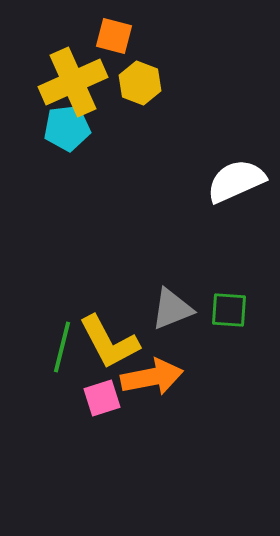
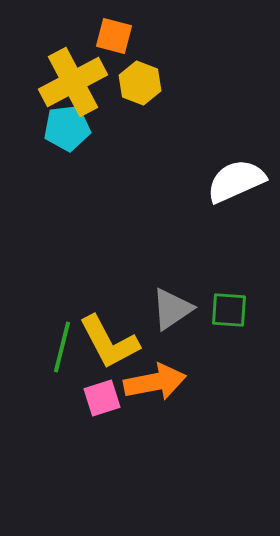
yellow cross: rotated 4 degrees counterclockwise
gray triangle: rotated 12 degrees counterclockwise
orange arrow: moved 3 px right, 5 px down
